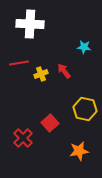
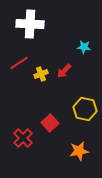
red line: rotated 24 degrees counterclockwise
red arrow: rotated 98 degrees counterclockwise
